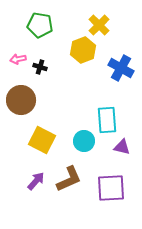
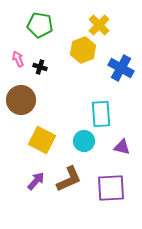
pink arrow: rotated 77 degrees clockwise
cyan rectangle: moved 6 px left, 6 px up
